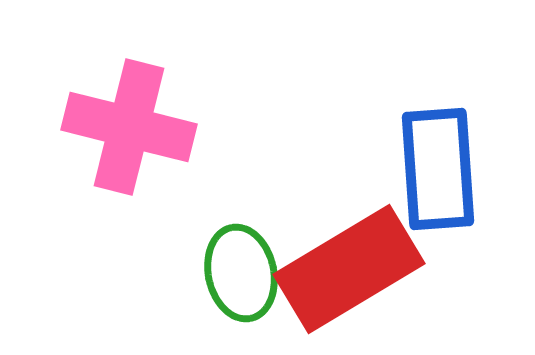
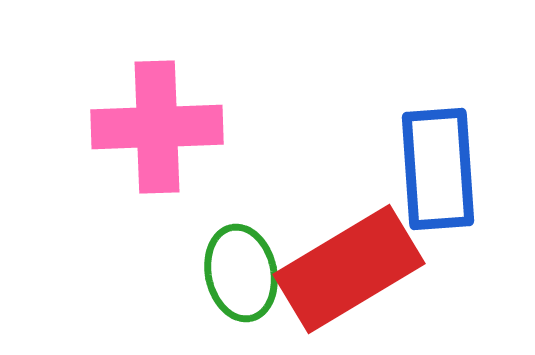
pink cross: moved 28 px right; rotated 16 degrees counterclockwise
